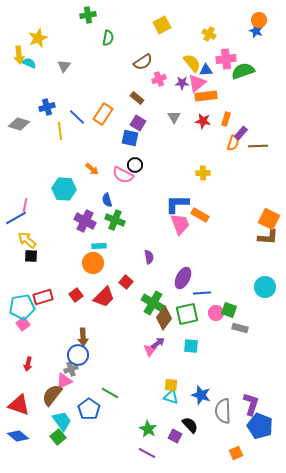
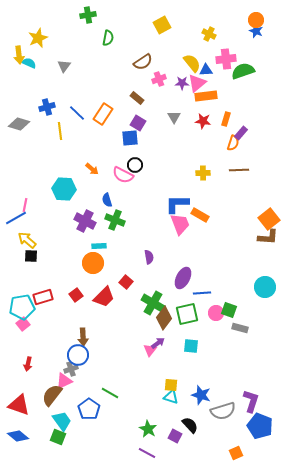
orange circle at (259, 20): moved 3 px left
blue line at (77, 117): moved 4 px up
blue square at (130, 138): rotated 18 degrees counterclockwise
brown line at (258, 146): moved 19 px left, 24 px down
orange square at (269, 219): rotated 25 degrees clockwise
purple L-shape at (251, 404): moved 3 px up
gray semicircle at (223, 411): rotated 105 degrees counterclockwise
green square at (58, 437): rotated 28 degrees counterclockwise
